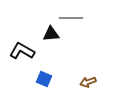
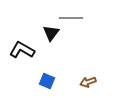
black triangle: moved 1 px up; rotated 48 degrees counterclockwise
black L-shape: moved 1 px up
blue square: moved 3 px right, 2 px down
